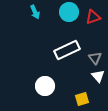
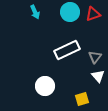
cyan circle: moved 1 px right
red triangle: moved 3 px up
gray triangle: moved 1 px up; rotated 16 degrees clockwise
